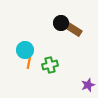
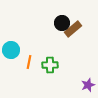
black circle: moved 1 px right
brown rectangle: rotated 72 degrees counterclockwise
cyan circle: moved 14 px left
green cross: rotated 14 degrees clockwise
